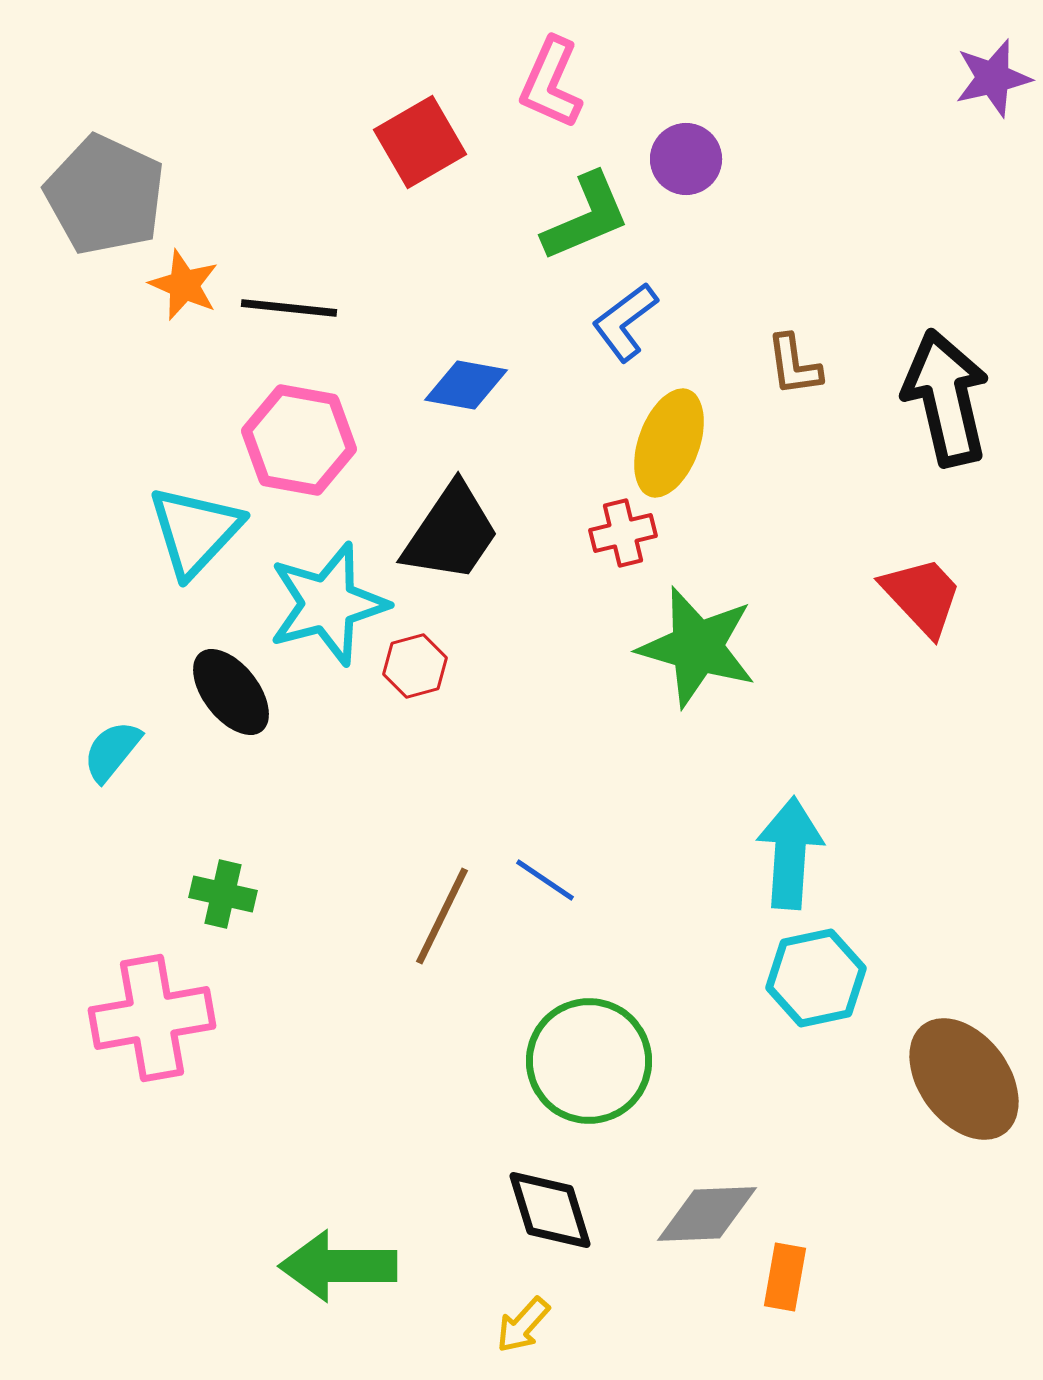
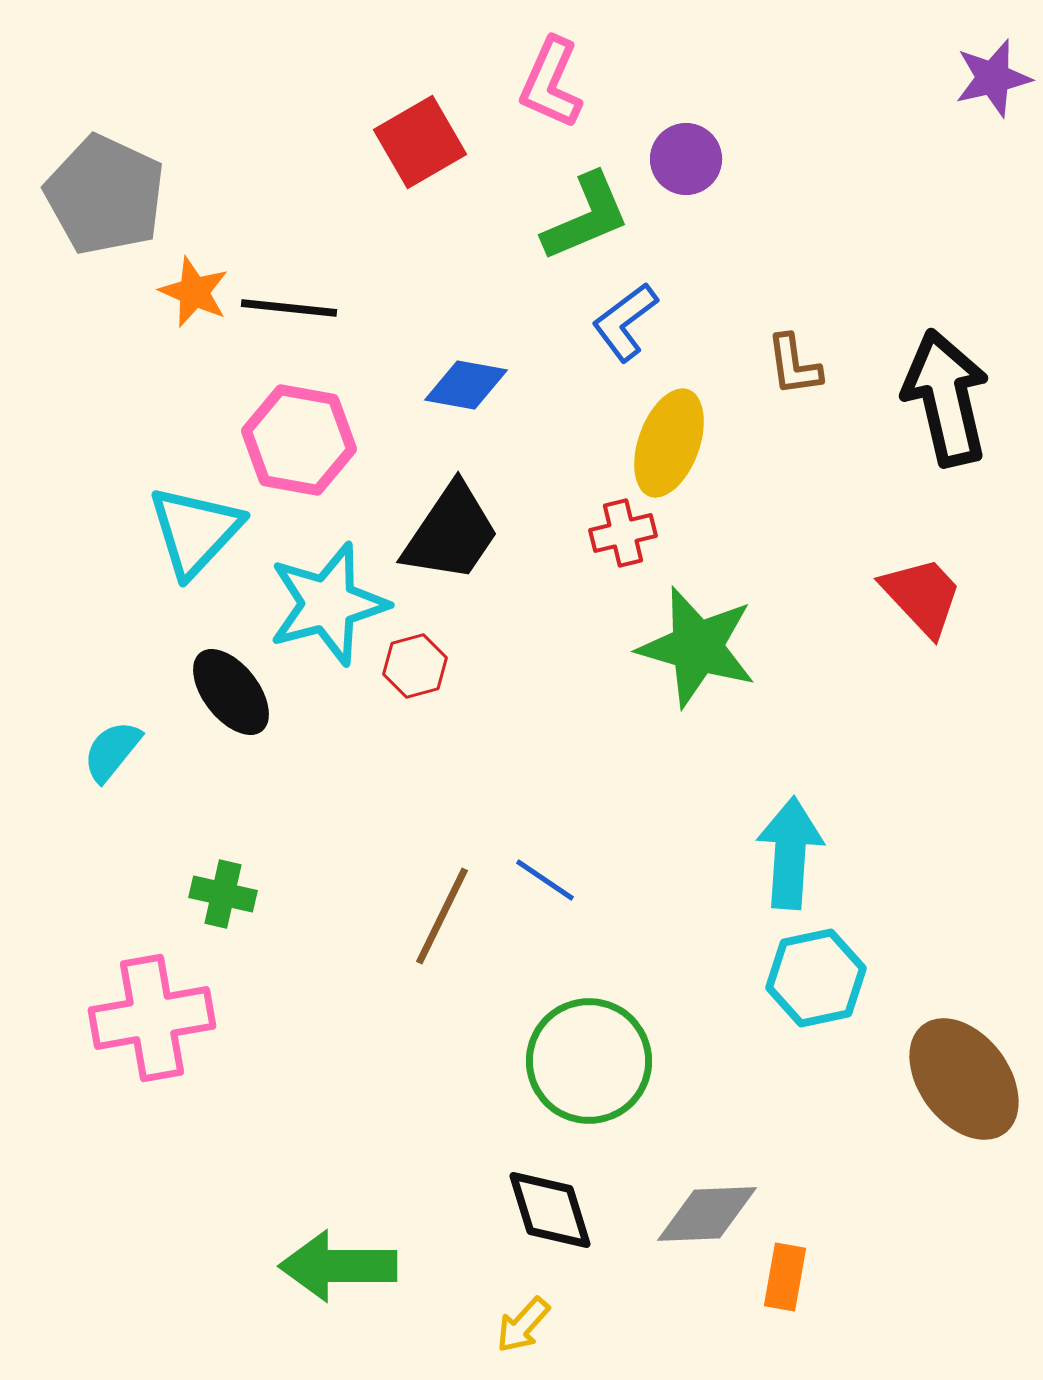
orange star: moved 10 px right, 7 px down
